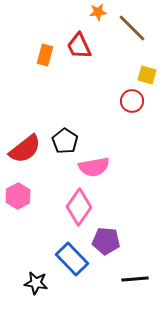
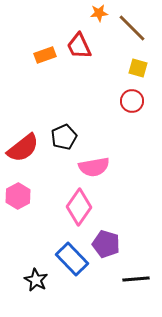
orange star: moved 1 px right, 1 px down
orange rectangle: rotated 55 degrees clockwise
yellow square: moved 9 px left, 7 px up
black pentagon: moved 1 px left, 4 px up; rotated 15 degrees clockwise
red semicircle: moved 2 px left, 1 px up
purple pentagon: moved 3 px down; rotated 12 degrees clockwise
black line: moved 1 px right
black star: moved 3 px up; rotated 20 degrees clockwise
